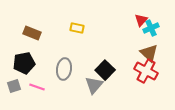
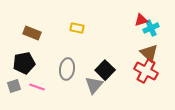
red triangle: rotated 32 degrees clockwise
gray ellipse: moved 3 px right
